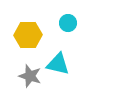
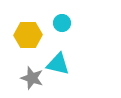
cyan circle: moved 6 px left
gray star: moved 2 px right, 2 px down
